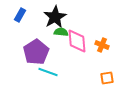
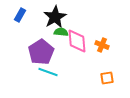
purple pentagon: moved 5 px right
